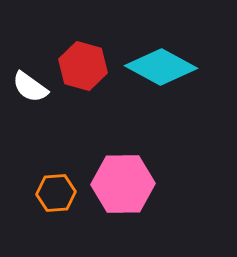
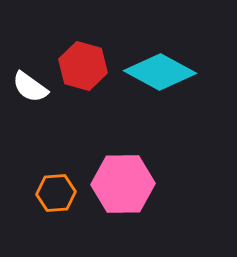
cyan diamond: moved 1 px left, 5 px down
